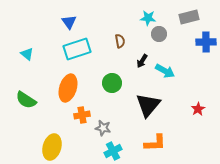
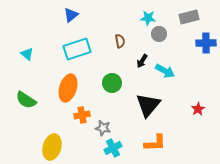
blue triangle: moved 2 px right, 7 px up; rotated 28 degrees clockwise
blue cross: moved 1 px down
cyan cross: moved 3 px up
